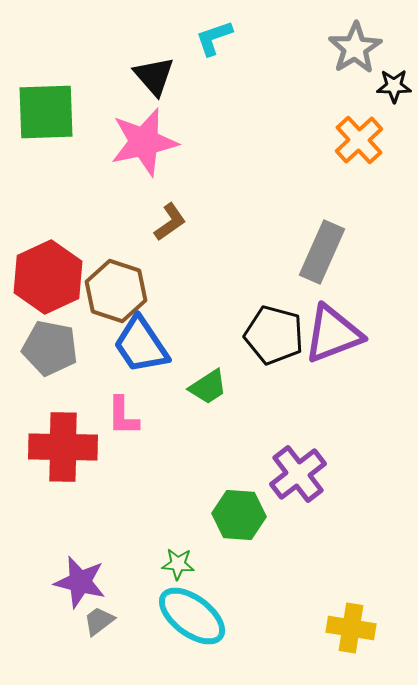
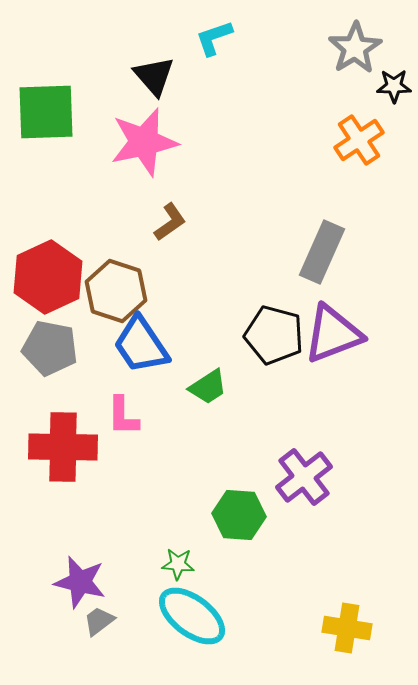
orange cross: rotated 9 degrees clockwise
purple cross: moved 6 px right, 3 px down
yellow cross: moved 4 px left
